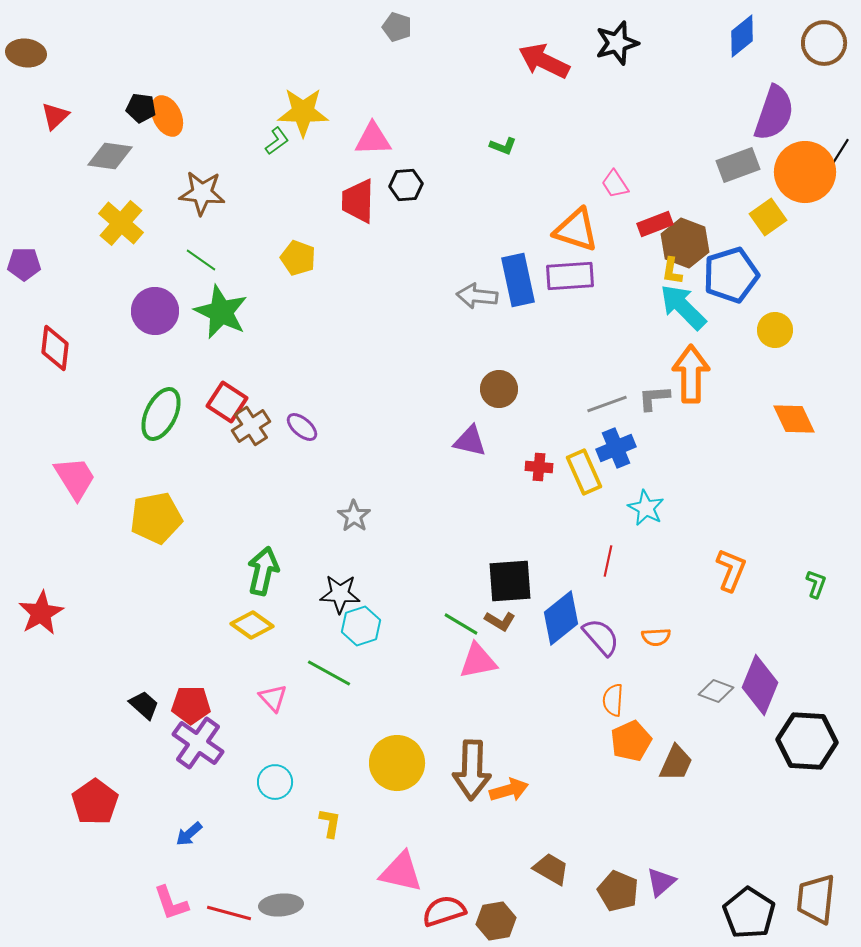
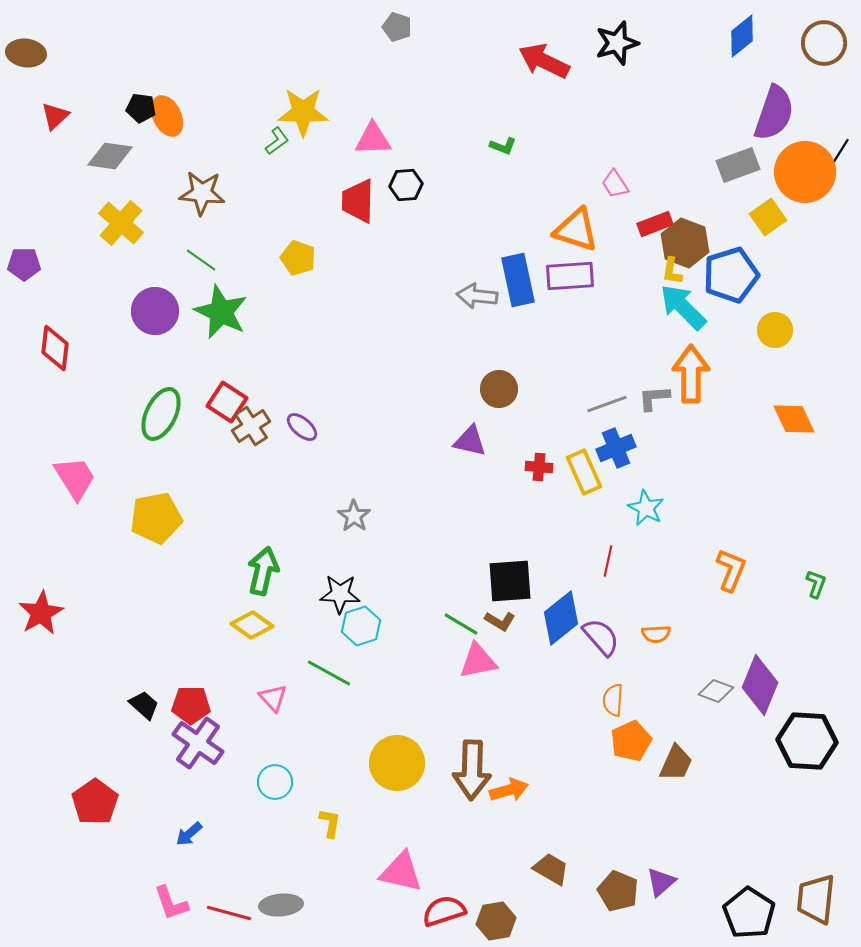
orange semicircle at (656, 637): moved 3 px up
